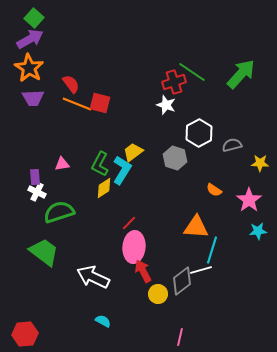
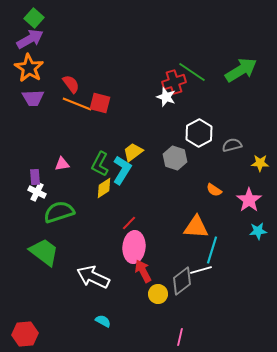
green arrow: moved 4 px up; rotated 16 degrees clockwise
white star: moved 8 px up
